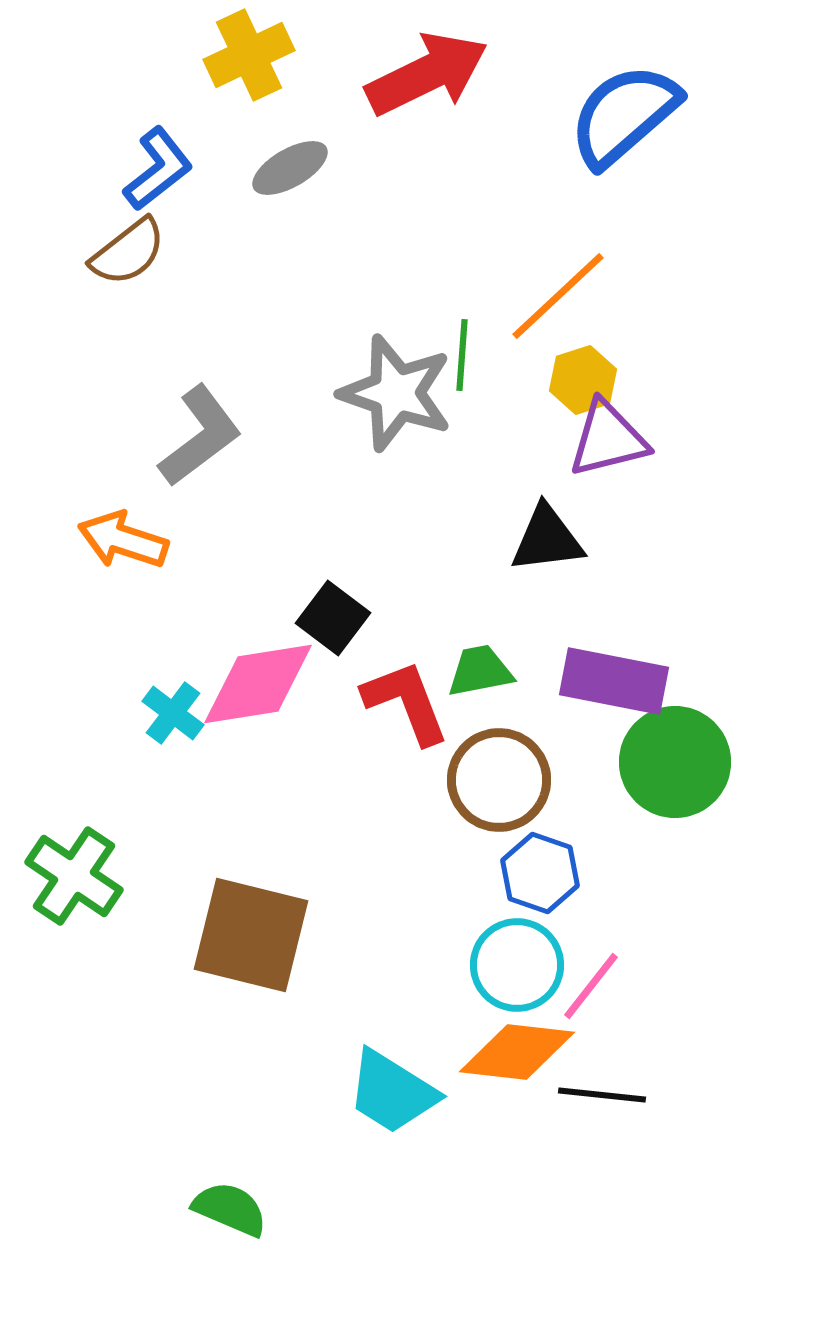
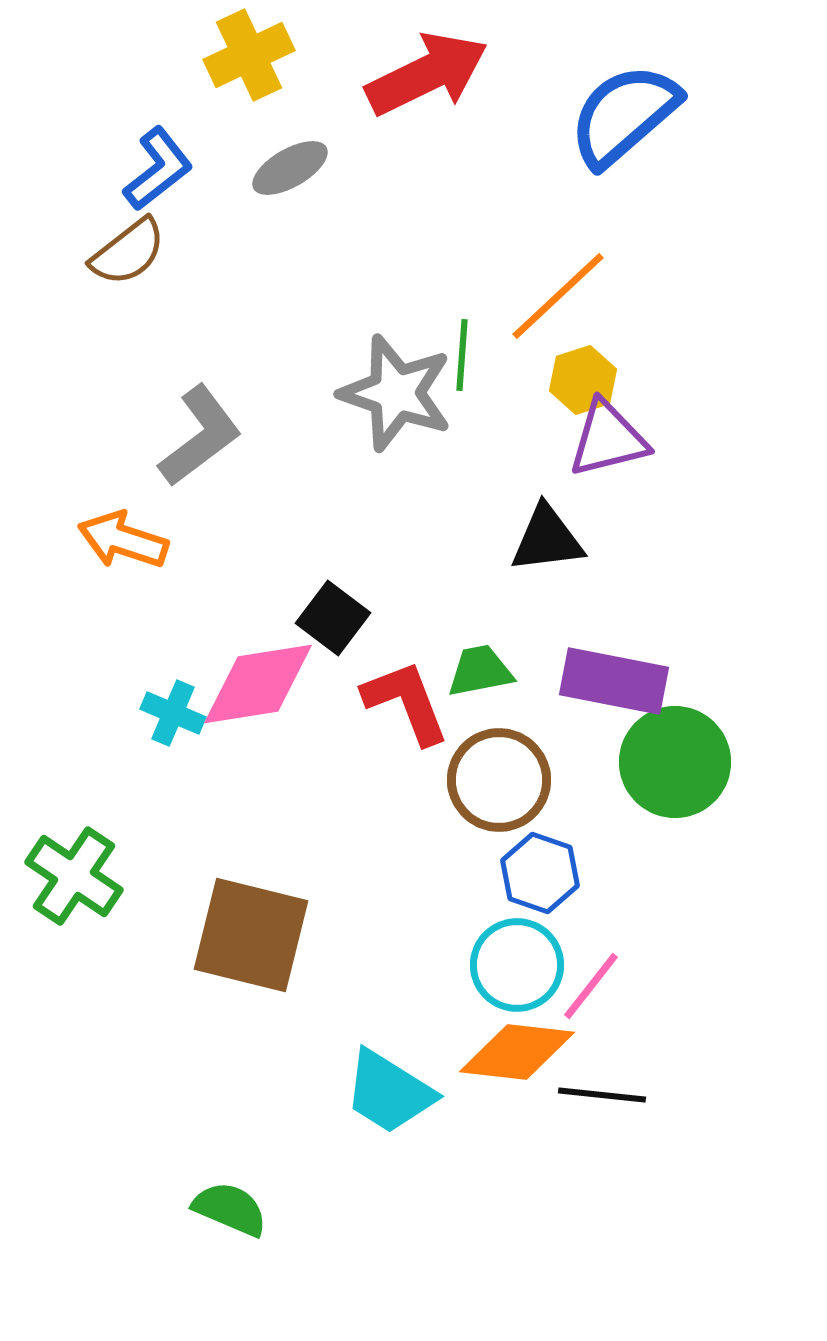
cyan cross: rotated 14 degrees counterclockwise
cyan trapezoid: moved 3 px left
